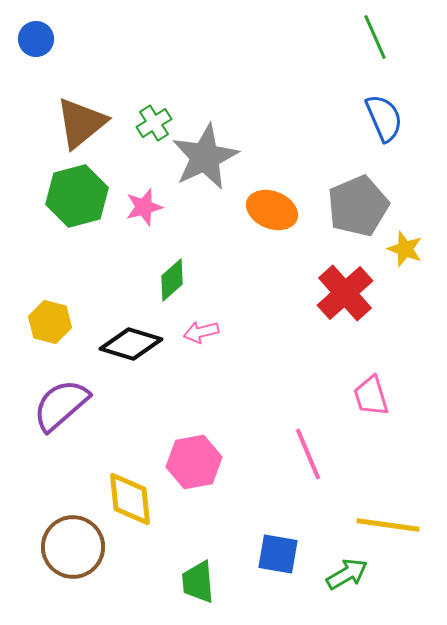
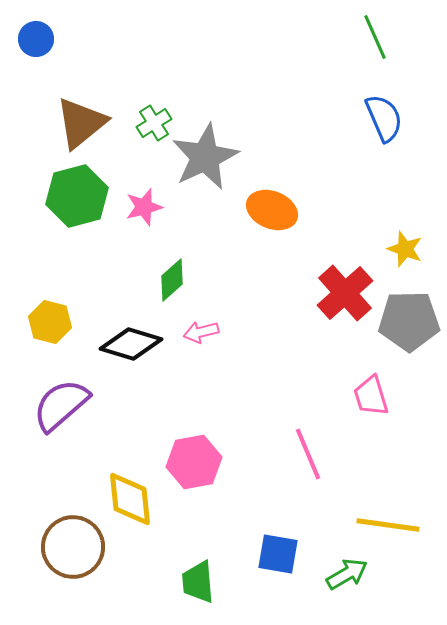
gray pentagon: moved 51 px right, 115 px down; rotated 22 degrees clockwise
